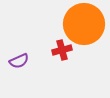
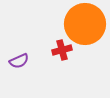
orange circle: moved 1 px right
